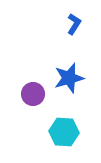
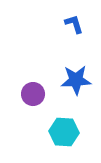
blue L-shape: rotated 50 degrees counterclockwise
blue star: moved 7 px right, 2 px down; rotated 12 degrees clockwise
